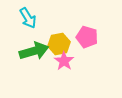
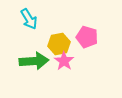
cyan arrow: moved 1 px right, 1 px down
green arrow: moved 10 px down; rotated 12 degrees clockwise
